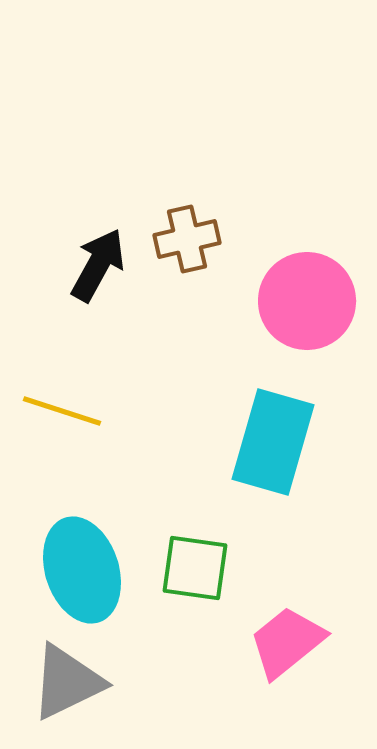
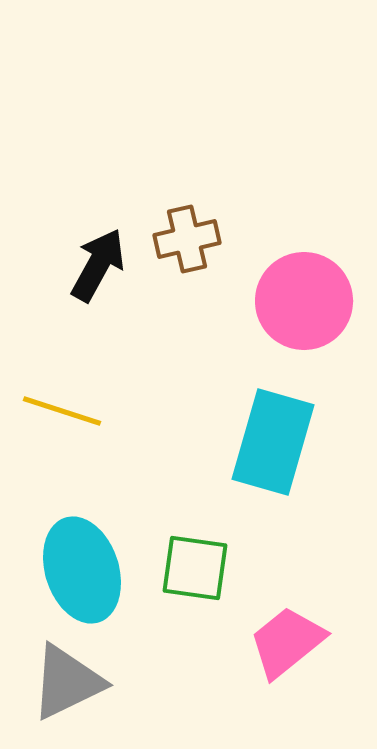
pink circle: moved 3 px left
